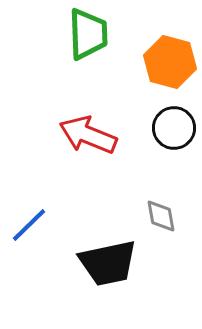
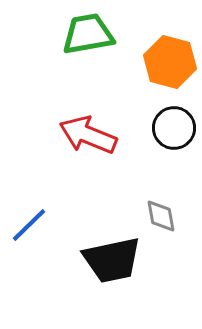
green trapezoid: rotated 98 degrees counterclockwise
black trapezoid: moved 4 px right, 3 px up
